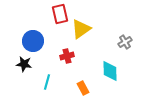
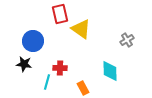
yellow triangle: rotated 50 degrees counterclockwise
gray cross: moved 2 px right, 2 px up
red cross: moved 7 px left, 12 px down; rotated 16 degrees clockwise
